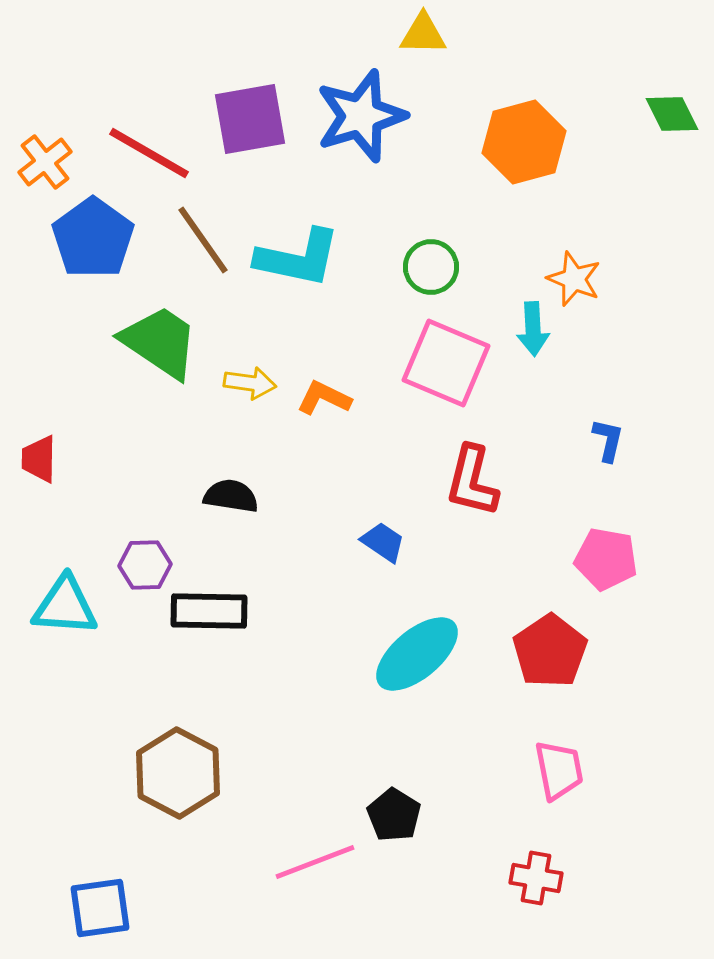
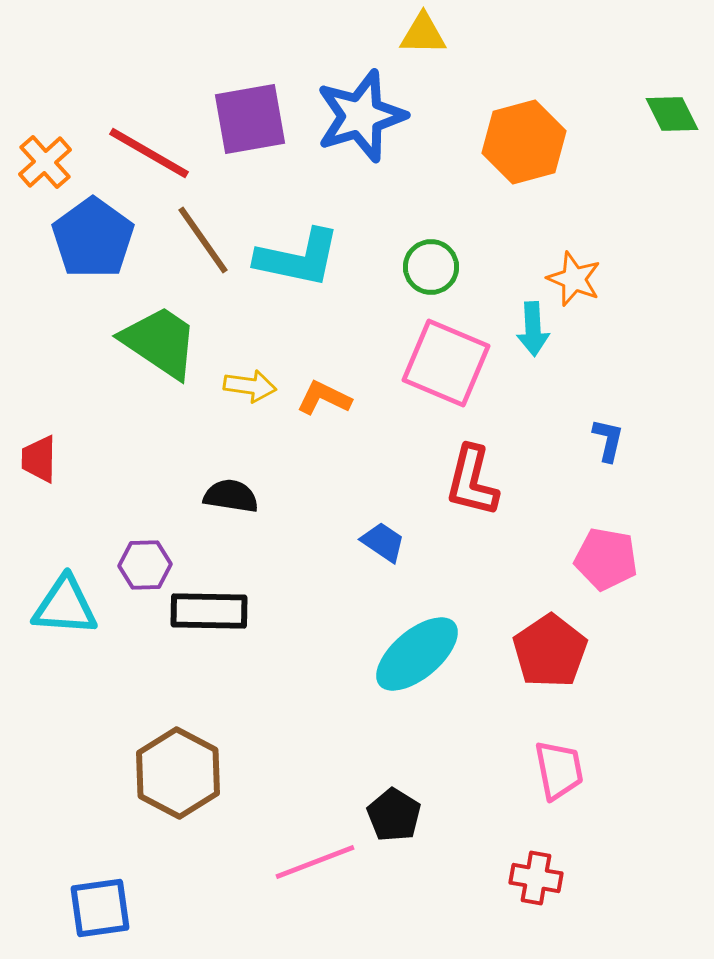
orange cross: rotated 4 degrees counterclockwise
yellow arrow: moved 3 px down
